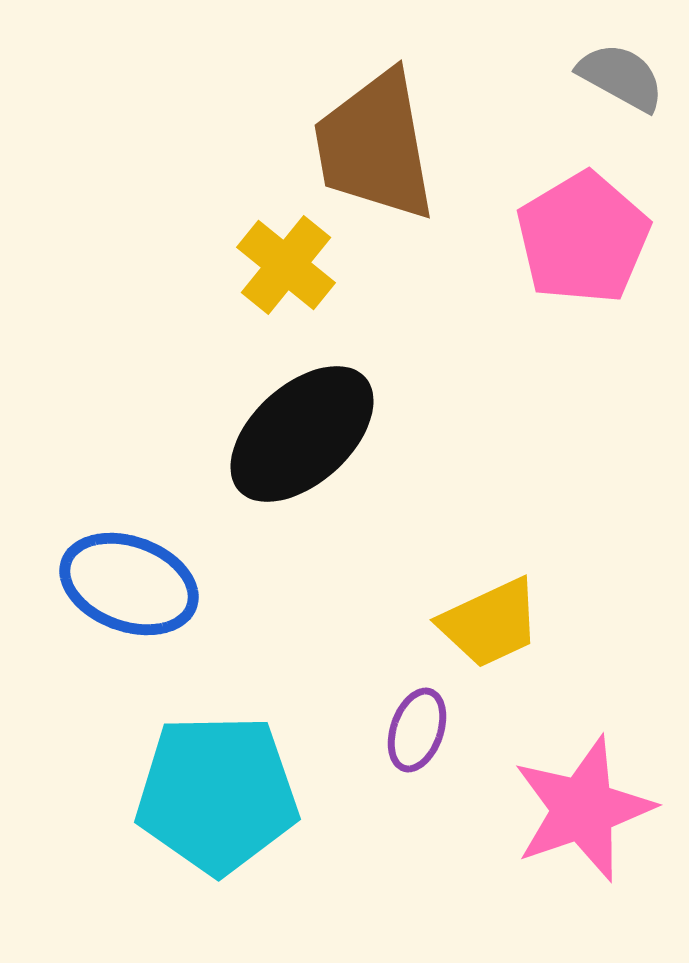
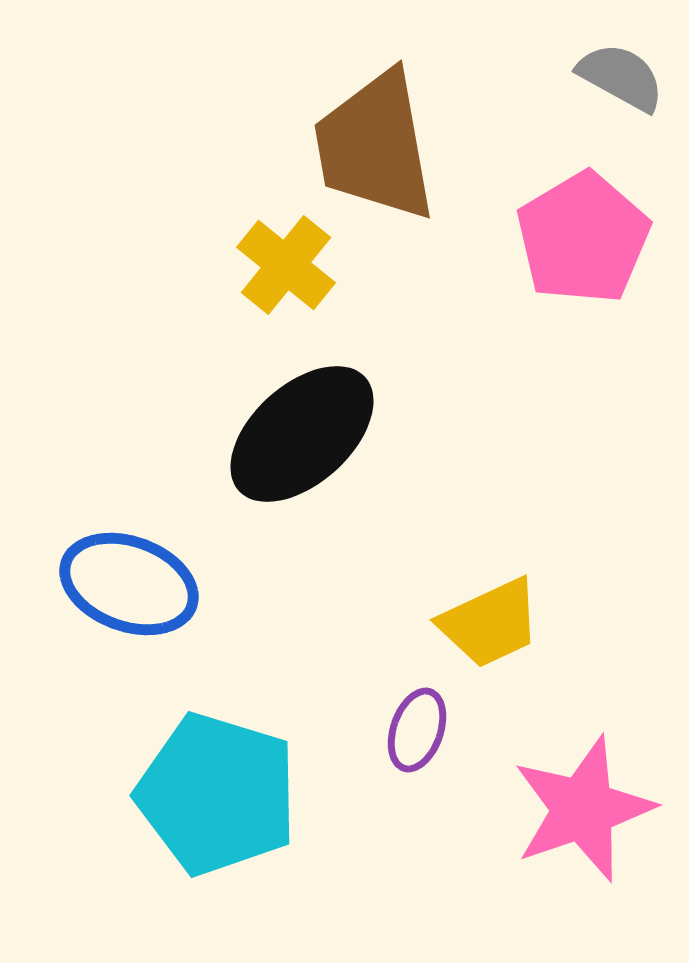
cyan pentagon: rotated 18 degrees clockwise
